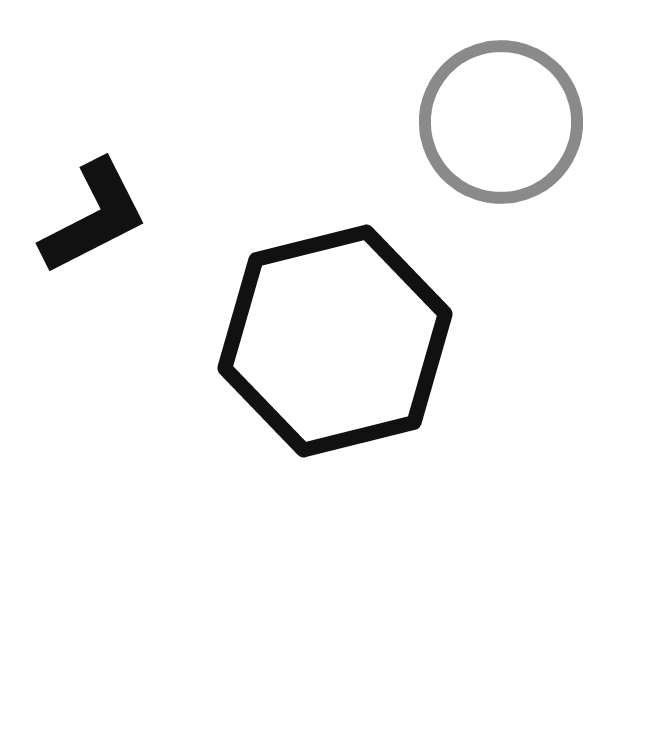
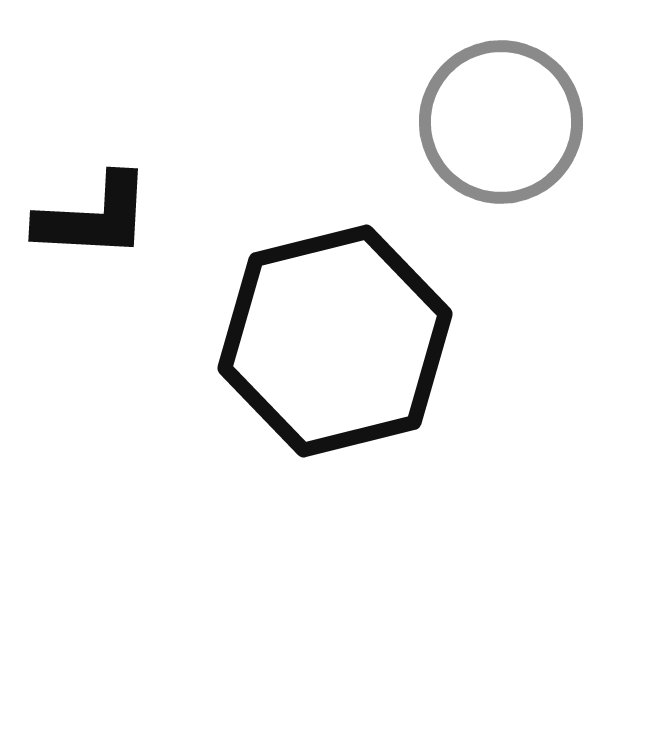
black L-shape: rotated 30 degrees clockwise
